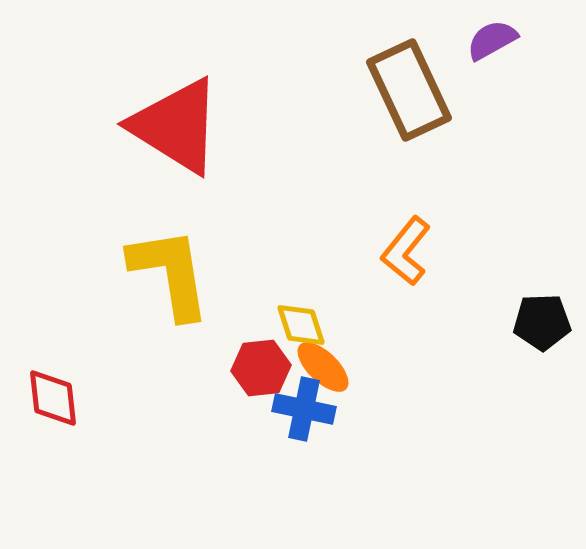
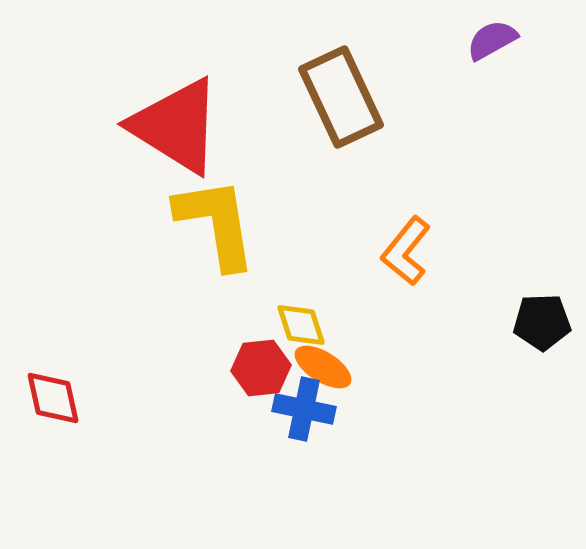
brown rectangle: moved 68 px left, 7 px down
yellow L-shape: moved 46 px right, 50 px up
orange ellipse: rotated 12 degrees counterclockwise
red diamond: rotated 6 degrees counterclockwise
